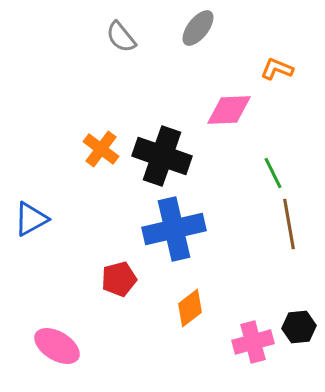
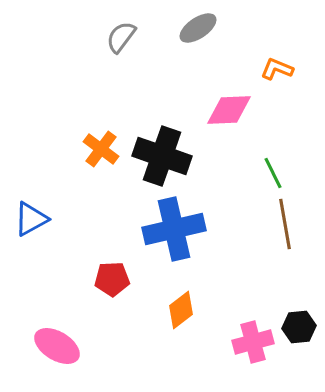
gray ellipse: rotated 18 degrees clockwise
gray semicircle: rotated 76 degrees clockwise
brown line: moved 4 px left
red pentagon: moved 7 px left; rotated 12 degrees clockwise
orange diamond: moved 9 px left, 2 px down
